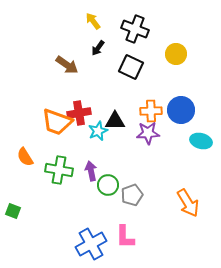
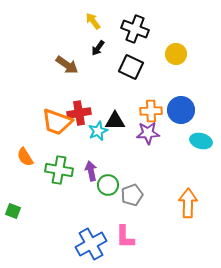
orange arrow: rotated 148 degrees counterclockwise
